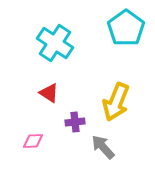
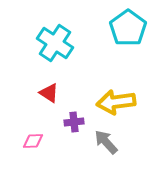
cyan pentagon: moved 2 px right
yellow arrow: rotated 60 degrees clockwise
purple cross: moved 1 px left
gray arrow: moved 3 px right, 5 px up
